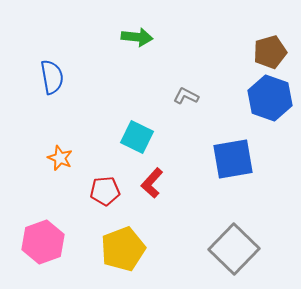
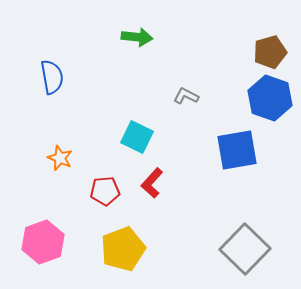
blue square: moved 4 px right, 9 px up
gray square: moved 11 px right
